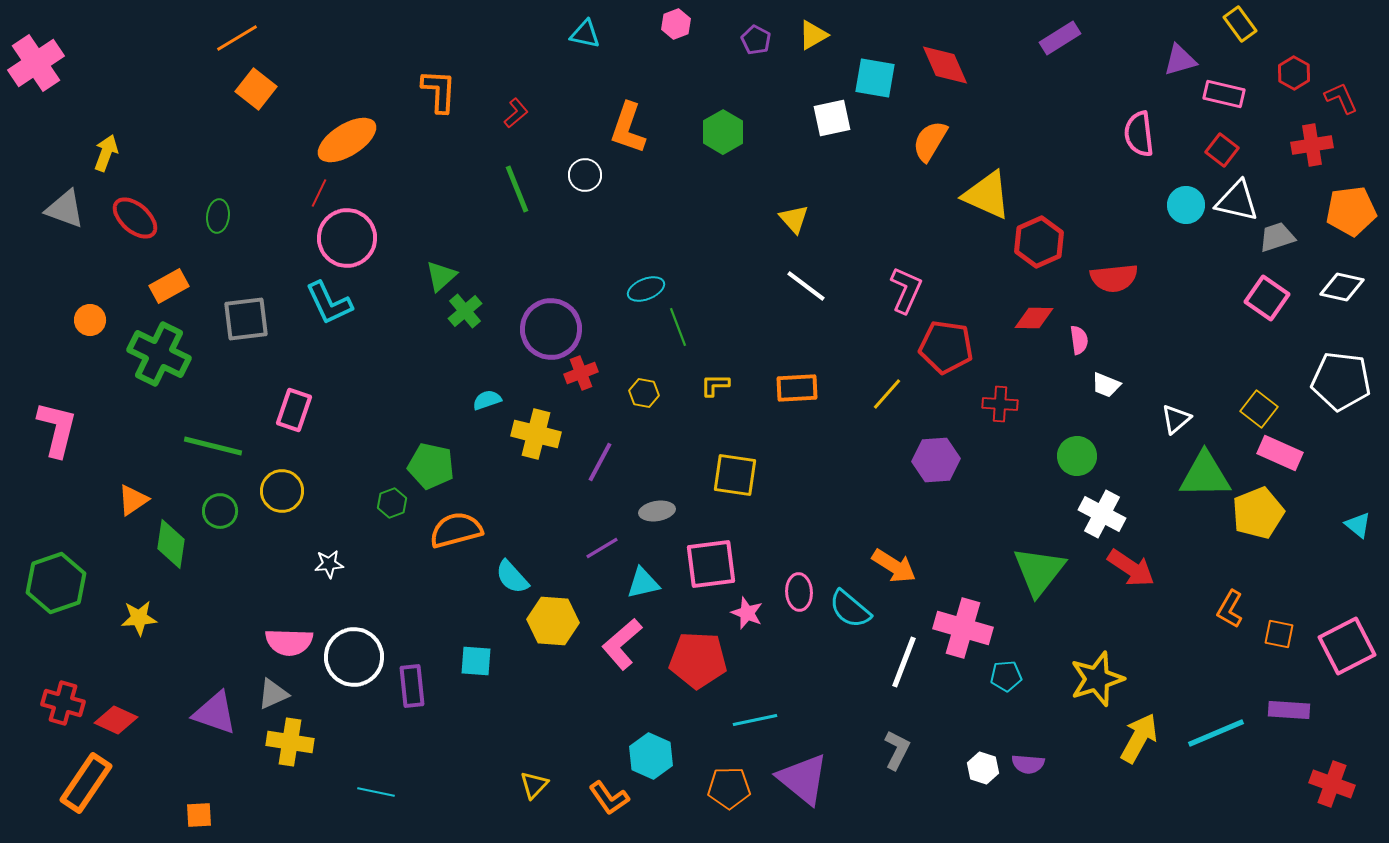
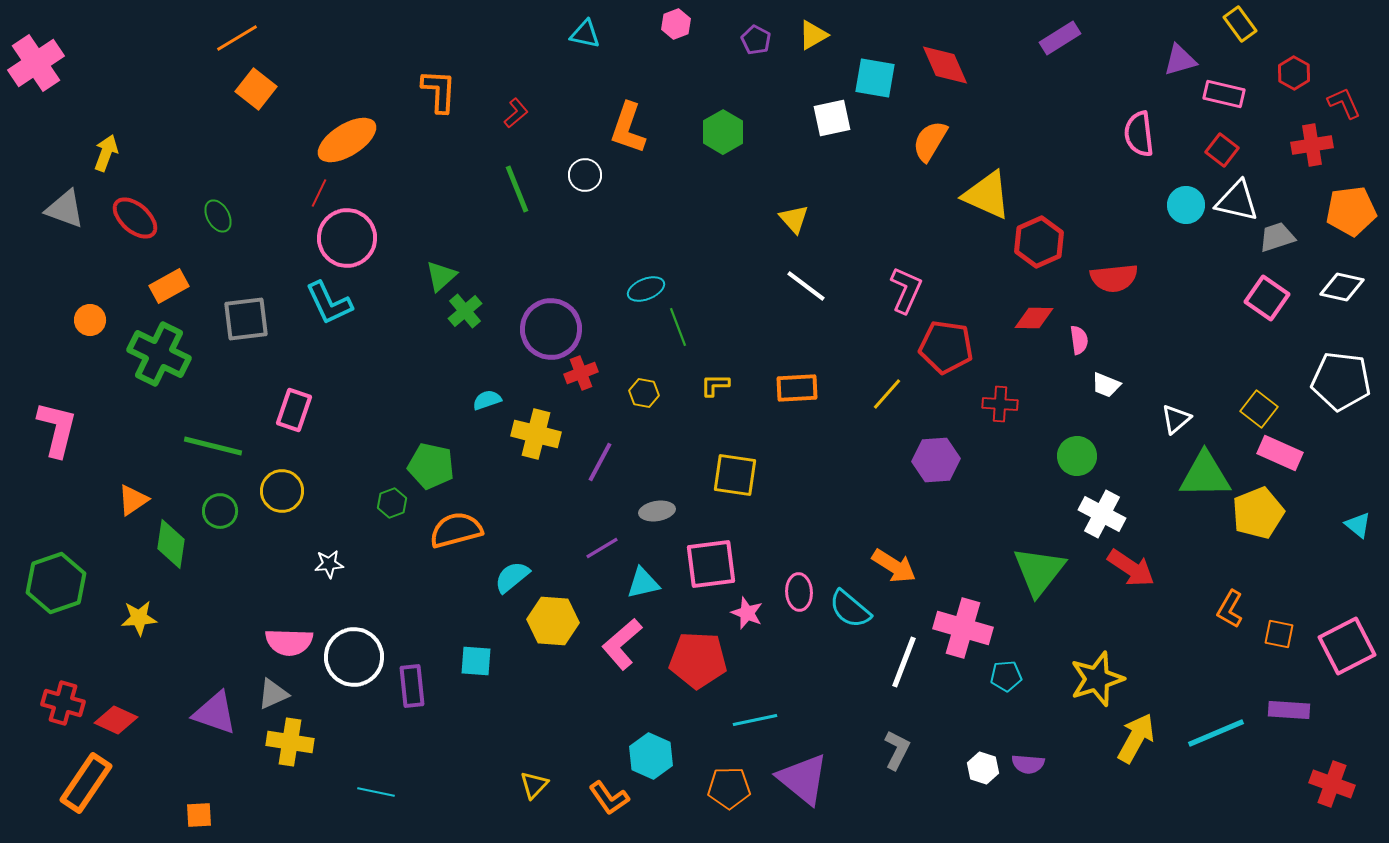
red L-shape at (1341, 98): moved 3 px right, 5 px down
green ellipse at (218, 216): rotated 36 degrees counterclockwise
cyan semicircle at (512, 577): rotated 93 degrees clockwise
yellow arrow at (1139, 738): moved 3 px left
